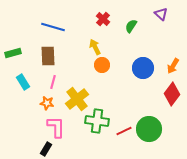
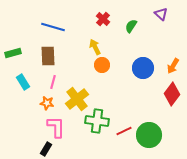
green circle: moved 6 px down
